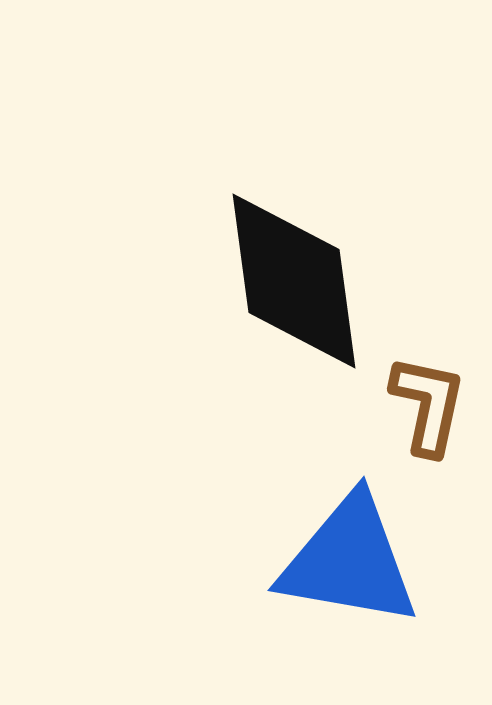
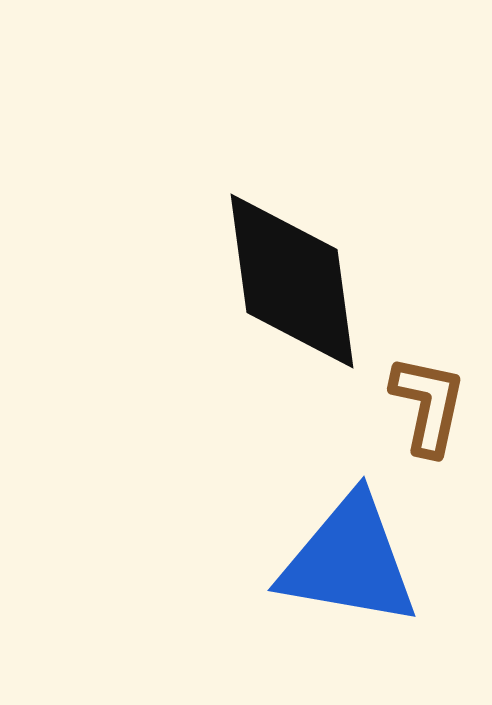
black diamond: moved 2 px left
